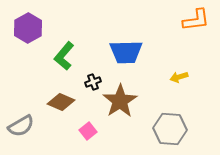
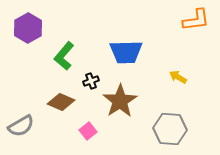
yellow arrow: moved 1 px left; rotated 48 degrees clockwise
black cross: moved 2 px left, 1 px up
